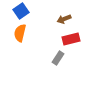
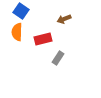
blue square: rotated 21 degrees counterclockwise
orange semicircle: moved 3 px left, 1 px up; rotated 12 degrees counterclockwise
red rectangle: moved 28 px left
